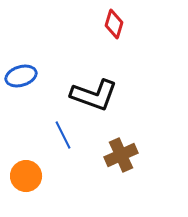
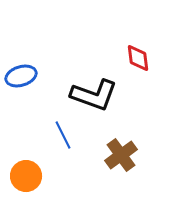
red diamond: moved 24 px right, 34 px down; rotated 24 degrees counterclockwise
brown cross: rotated 12 degrees counterclockwise
